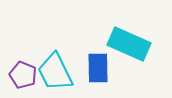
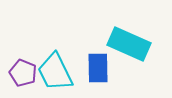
purple pentagon: moved 2 px up
